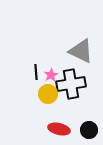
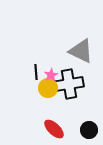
black cross: moved 2 px left
yellow circle: moved 6 px up
red ellipse: moved 5 px left; rotated 30 degrees clockwise
